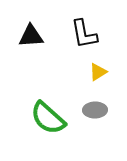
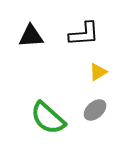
black L-shape: rotated 84 degrees counterclockwise
gray ellipse: rotated 40 degrees counterclockwise
